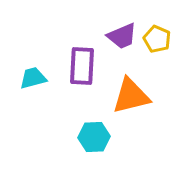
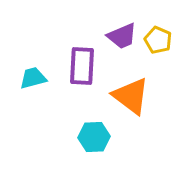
yellow pentagon: moved 1 px right, 1 px down
orange triangle: rotated 51 degrees clockwise
